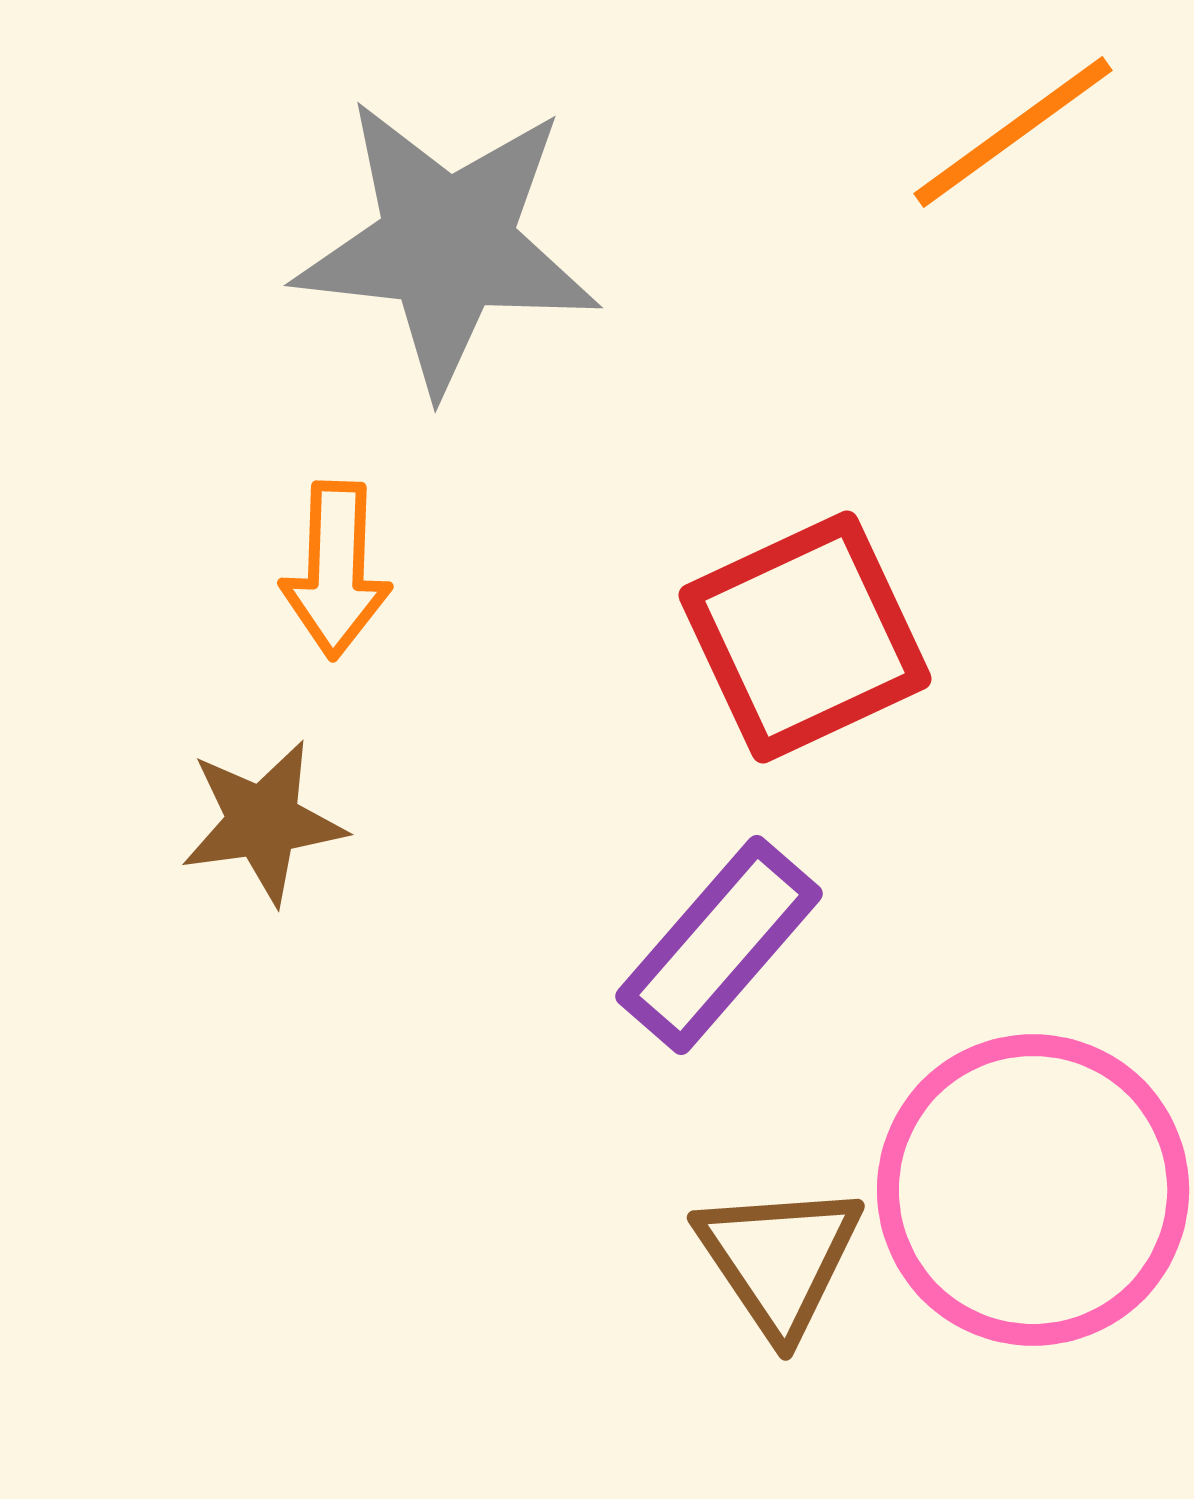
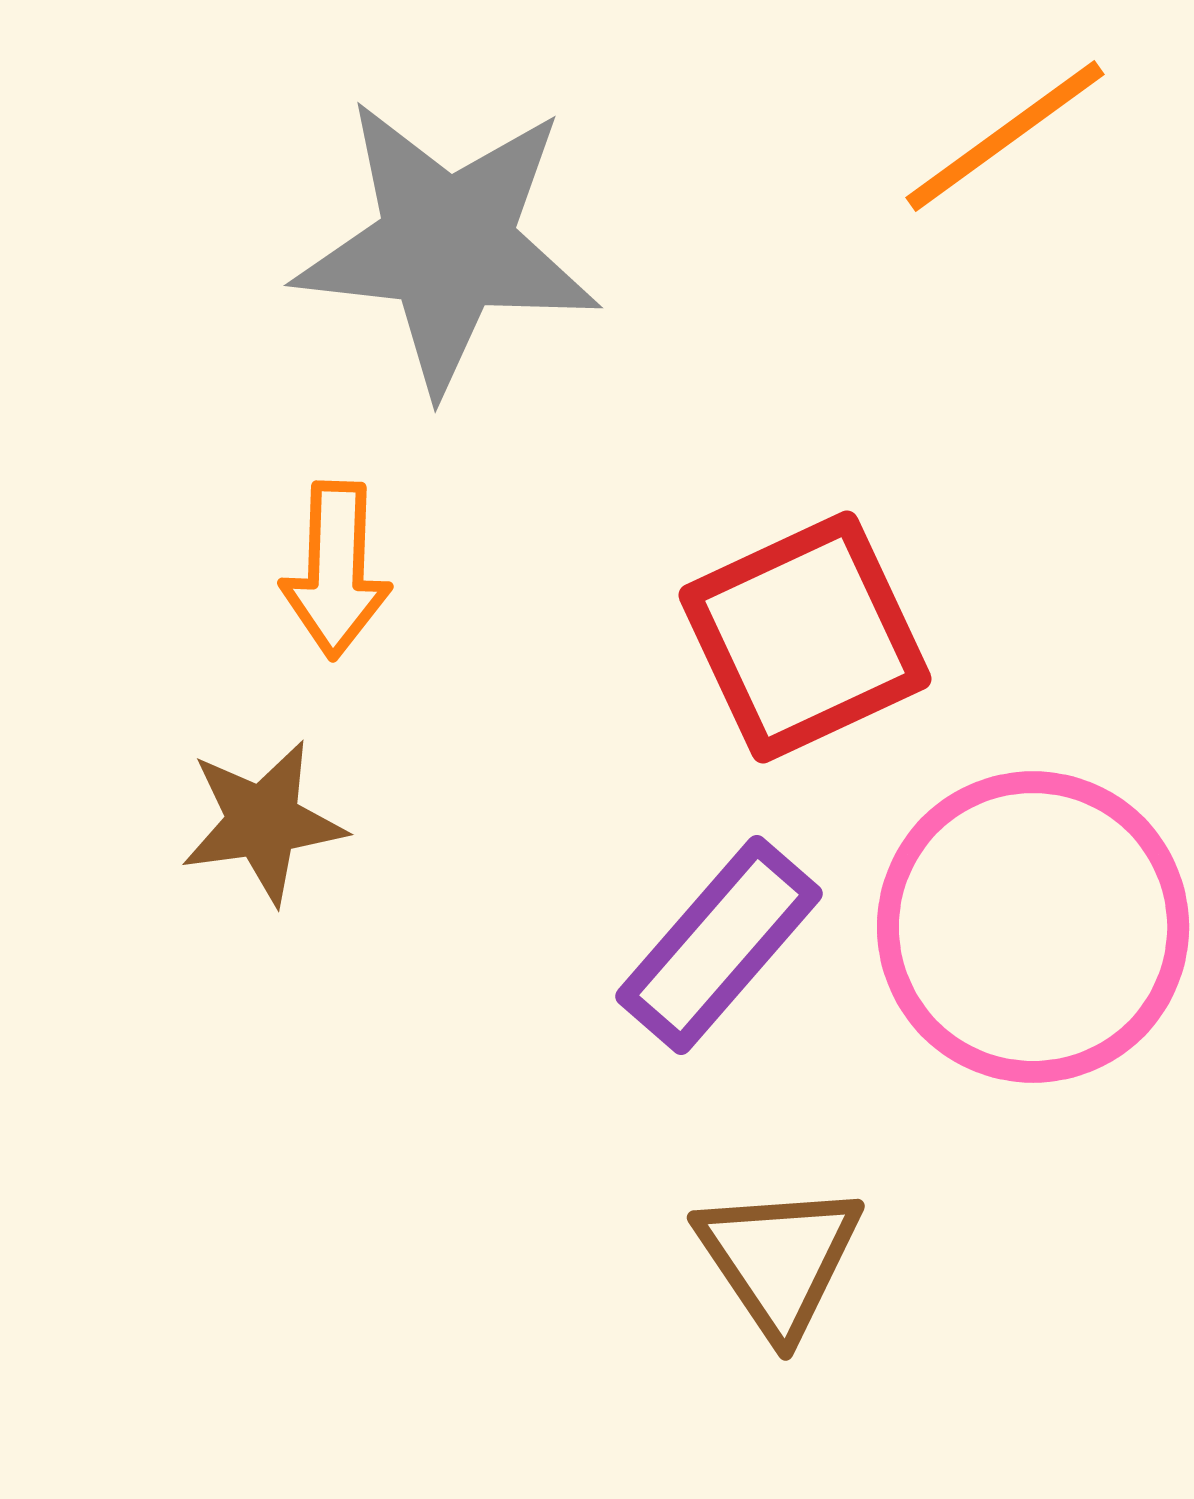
orange line: moved 8 px left, 4 px down
pink circle: moved 263 px up
